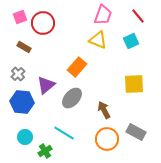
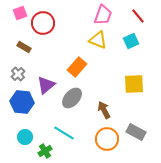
pink square: moved 4 px up
